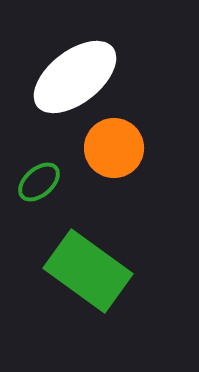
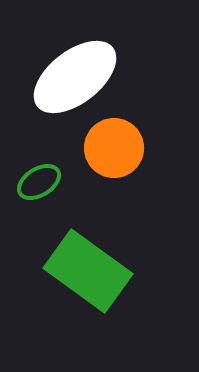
green ellipse: rotated 9 degrees clockwise
